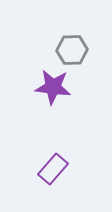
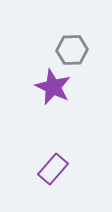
purple star: rotated 18 degrees clockwise
